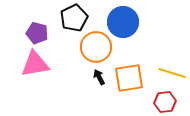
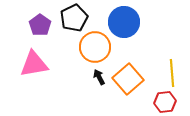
blue circle: moved 1 px right
purple pentagon: moved 3 px right, 8 px up; rotated 20 degrees clockwise
orange circle: moved 1 px left
pink triangle: moved 1 px left
yellow line: rotated 68 degrees clockwise
orange square: moved 1 px left, 1 px down; rotated 32 degrees counterclockwise
